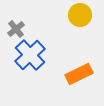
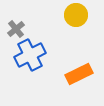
yellow circle: moved 4 px left
blue cross: rotated 16 degrees clockwise
